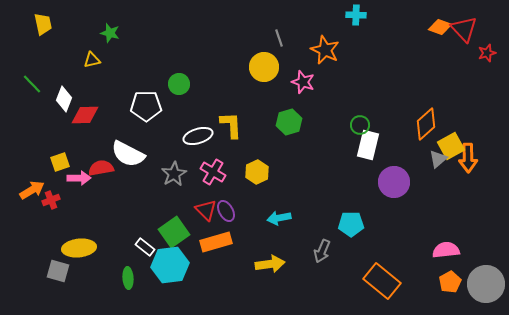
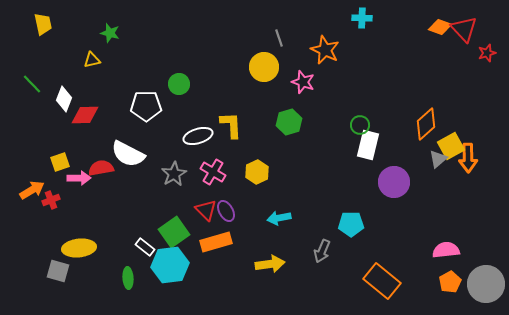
cyan cross at (356, 15): moved 6 px right, 3 px down
